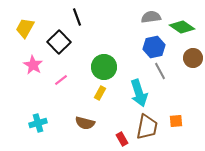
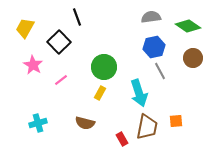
green diamond: moved 6 px right, 1 px up
